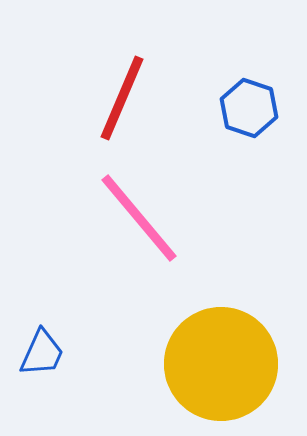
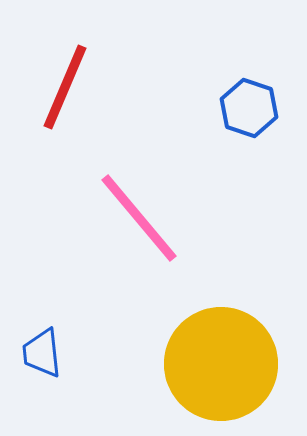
red line: moved 57 px left, 11 px up
blue trapezoid: rotated 150 degrees clockwise
